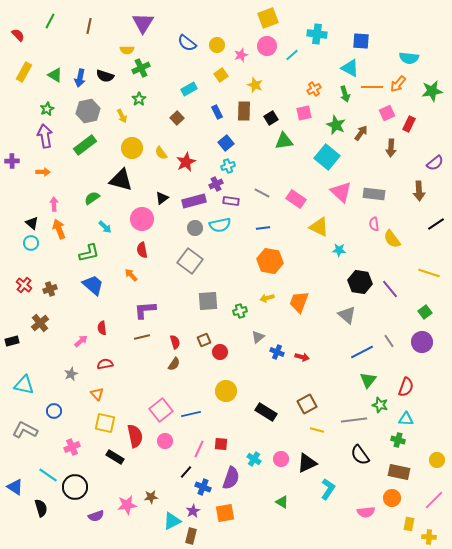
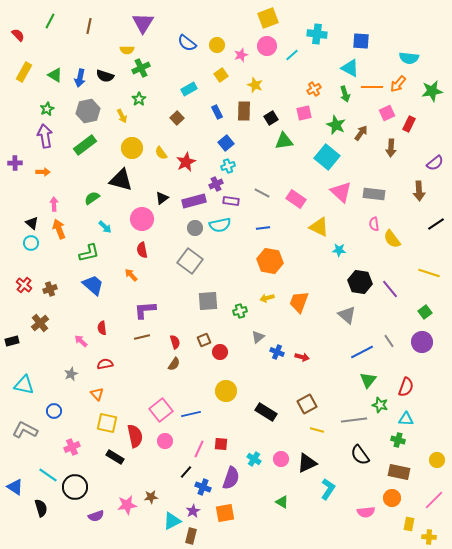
purple cross at (12, 161): moved 3 px right, 2 px down
pink arrow at (81, 341): rotated 96 degrees counterclockwise
yellow square at (105, 423): moved 2 px right
